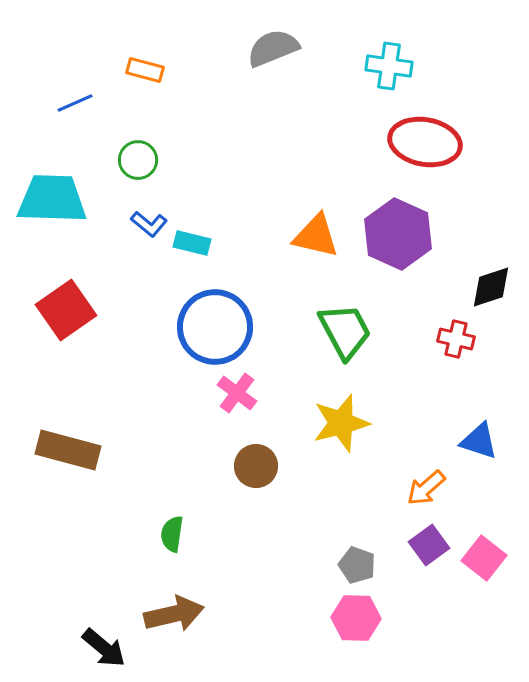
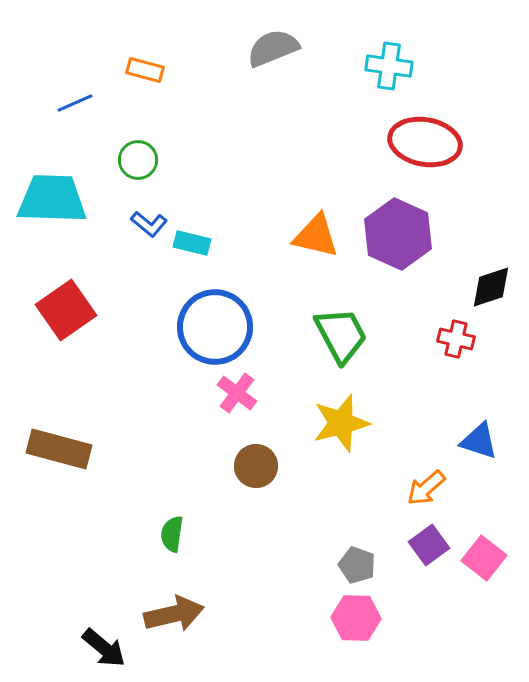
green trapezoid: moved 4 px left, 4 px down
brown rectangle: moved 9 px left, 1 px up
